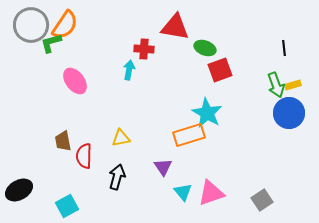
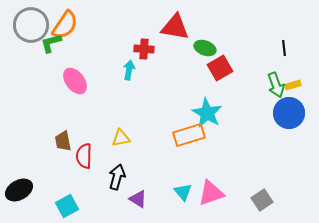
red square: moved 2 px up; rotated 10 degrees counterclockwise
purple triangle: moved 25 px left, 32 px down; rotated 24 degrees counterclockwise
